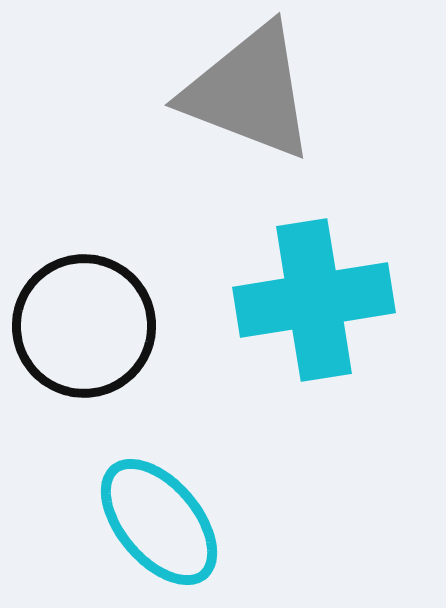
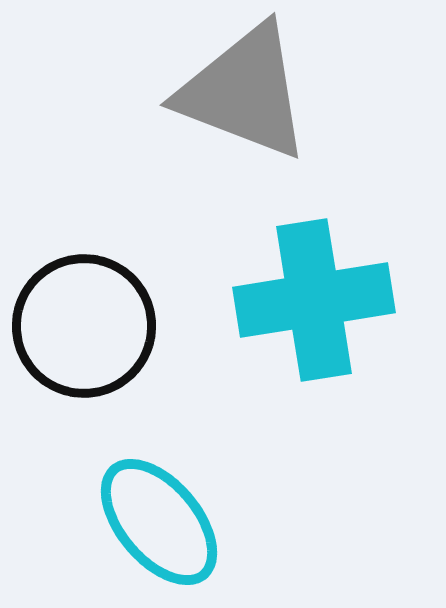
gray triangle: moved 5 px left
